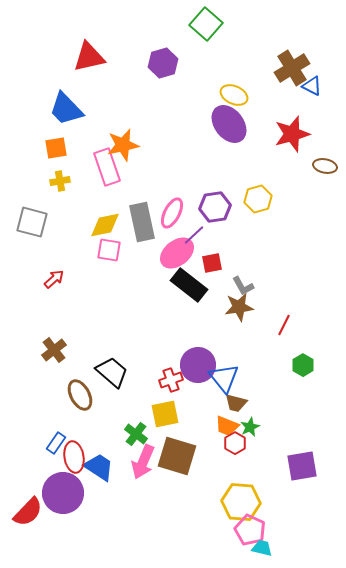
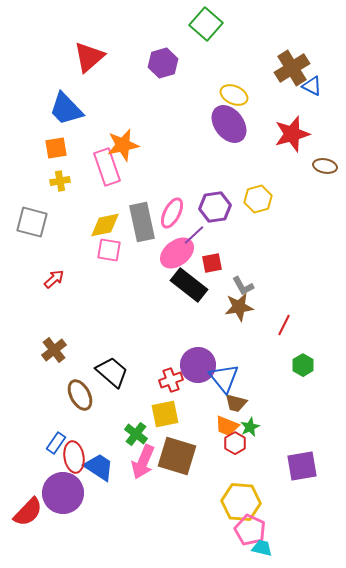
red triangle at (89, 57): rotated 28 degrees counterclockwise
